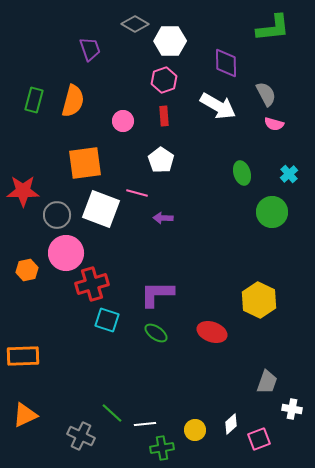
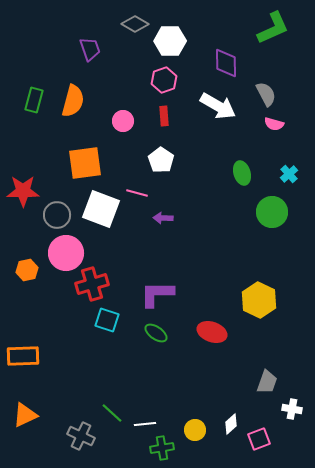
green L-shape at (273, 28): rotated 18 degrees counterclockwise
